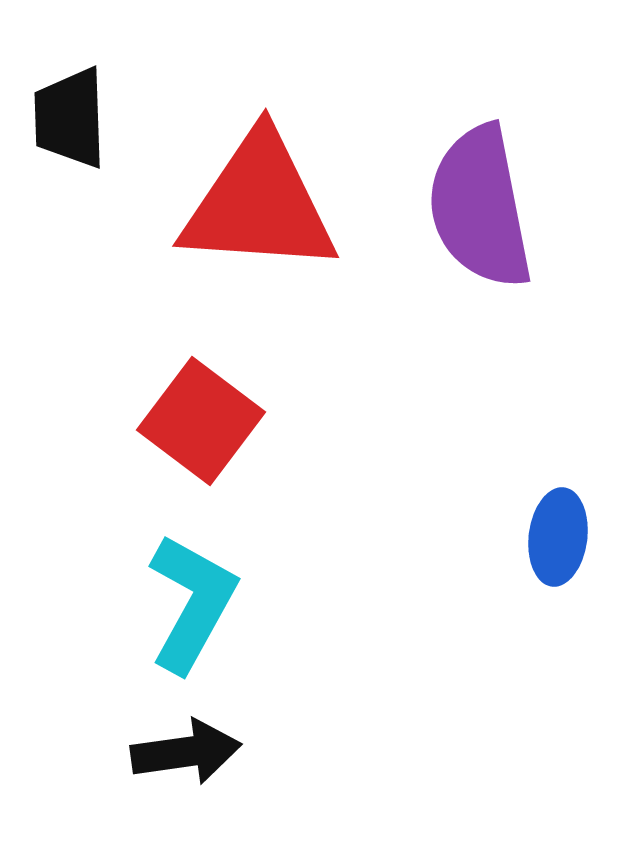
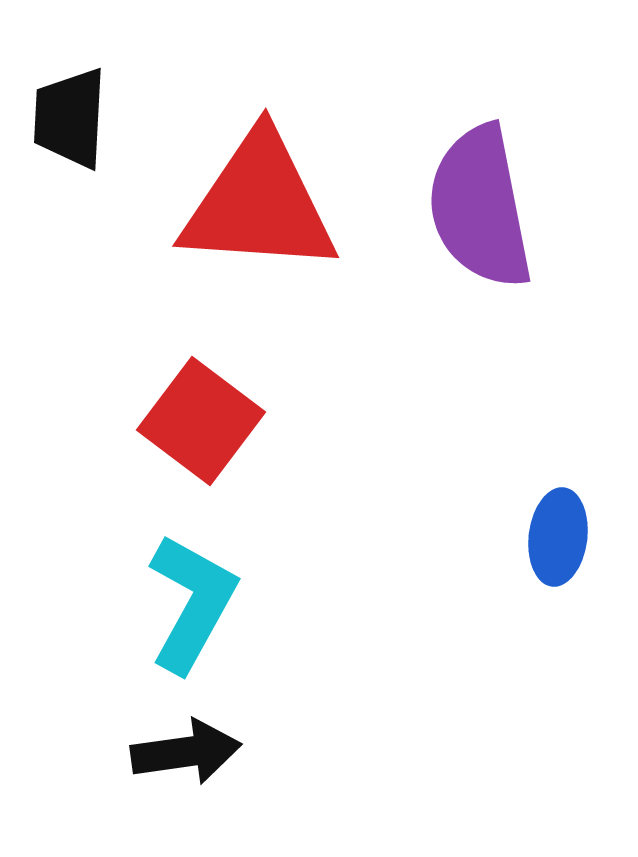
black trapezoid: rotated 5 degrees clockwise
